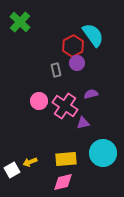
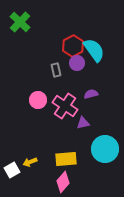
cyan semicircle: moved 1 px right, 15 px down
pink circle: moved 1 px left, 1 px up
cyan circle: moved 2 px right, 4 px up
pink diamond: rotated 35 degrees counterclockwise
